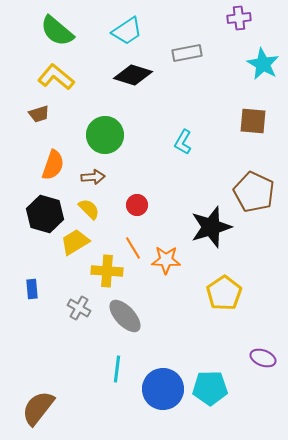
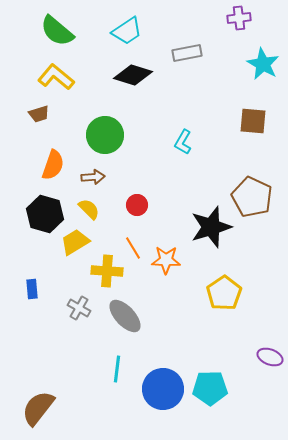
brown pentagon: moved 2 px left, 5 px down
purple ellipse: moved 7 px right, 1 px up
